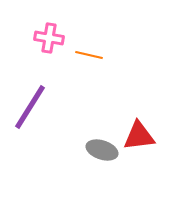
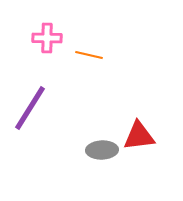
pink cross: moved 2 px left; rotated 8 degrees counterclockwise
purple line: moved 1 px down
gray ellipse: rotated 20 degrees counterclockwise
